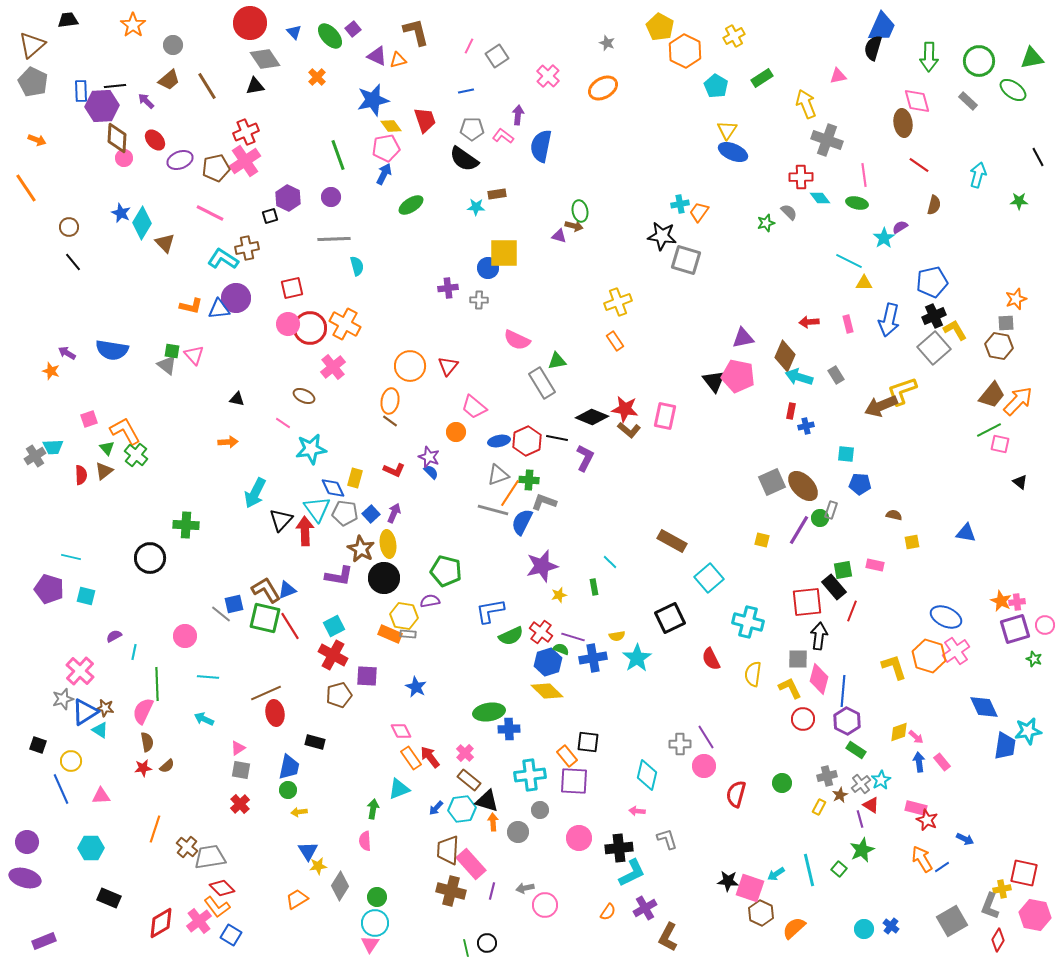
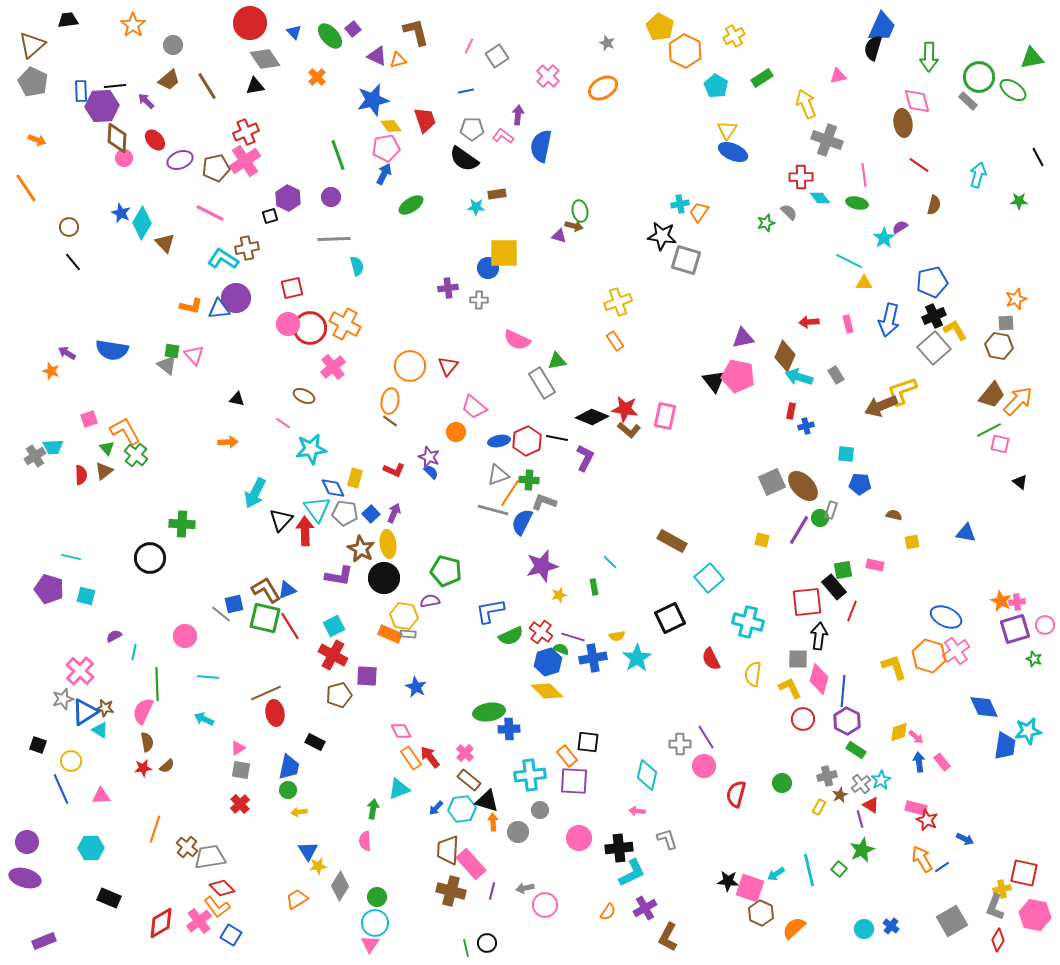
green circle at (979, 61): moved 16 px down
green cross at (186, 525): moved 4 px left, 1 px up
black rectangle at (315, 742): rotated 12 degrees clockwise
gray L-shape at (990, 906): moved 5 px right, 1 px down
